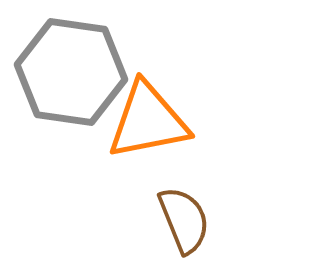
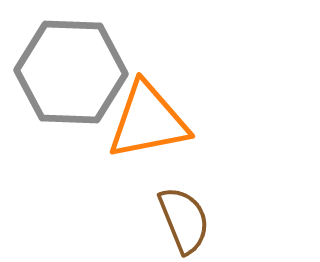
gray hexagon: rotated 6 degrees counterclockwise
